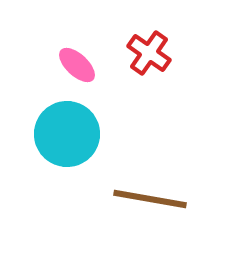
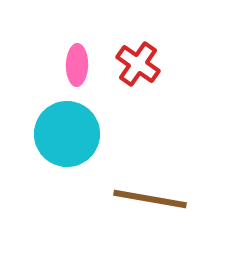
red cross: moved 11 px left, 11 px down
pink ellipse: rotated 48 degrees clockwise
